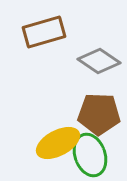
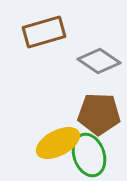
green ellipse: moved 1 px left
